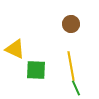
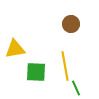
yellow triangle: rotated 35 degrees counterclockwise
yellow line: moved 6 px left
green square: moved 2 px down
